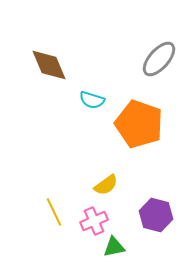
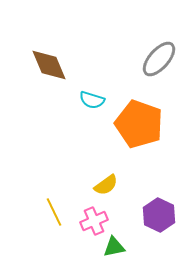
purple hexagon: moved 3 px right; rotated 12 degrees clockwise
